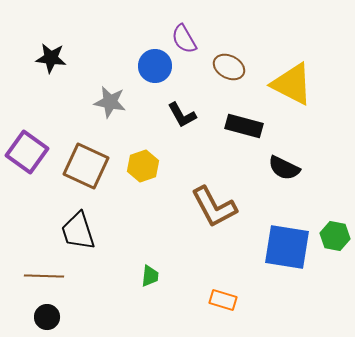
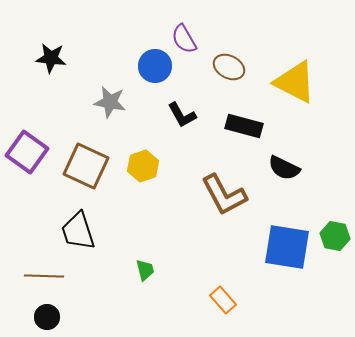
yellow triangle: moved 3 px right, 2 px up
brown L-shape: moved 10 px right, 12 px up
green trapezoid: moved 5 px left, 6 px up; rotated 20 degrees counterclockwise
orange rectangle: rotated 32 degrees clockwise
